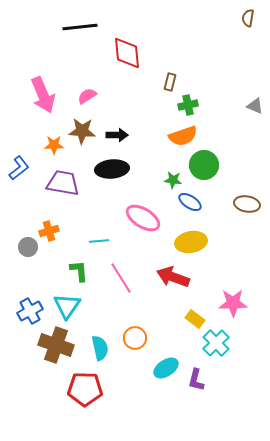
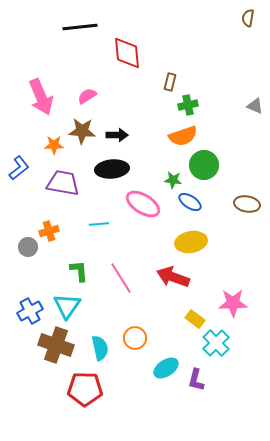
pink arrow: moved 2 px left, 2 px down
pink ellipse: moved 14 px up
cyan line: moved 17 px up
